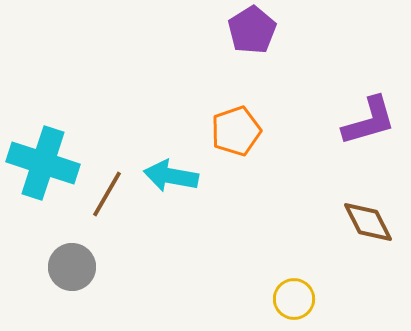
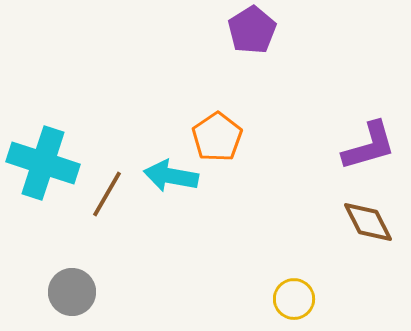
purple L-shape: moved 25 px down
orange pentagon: moved 19 px left, 6 px down; rotated 15 degrees counterclockwise
gray circle: moved 25 px down
